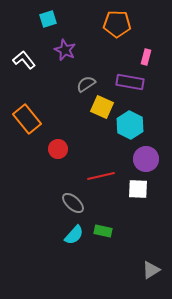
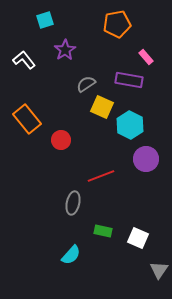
cyan square: moved 3 px left, 1 px down
orange pentagon: rotated 12 degrees counterclockwise
purple star: rotated 15 degrees clockwise
pink rectangle: rotated 56 degrees counterclockwise
purple rectangle: moved 1 px left, 2 px up
red circle: moved 3 px right, 9 px up
red line: rotated 8 degrees counterclockwise
white square: moved 49 px down; rotated 20 degrees clockwise
gray ellipse: rotated 60 degrees clockwise
cyan semicircle: moved 3 px left, 20 px down
gray triangle: moved 8 px right; rotated 24 degrees counterclockwise
